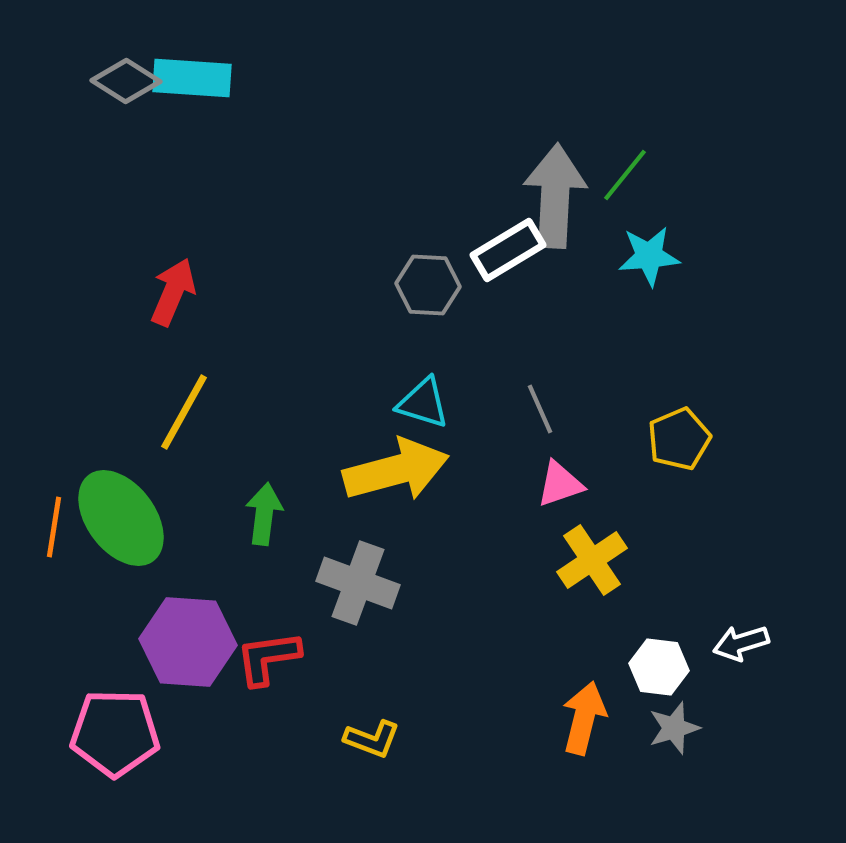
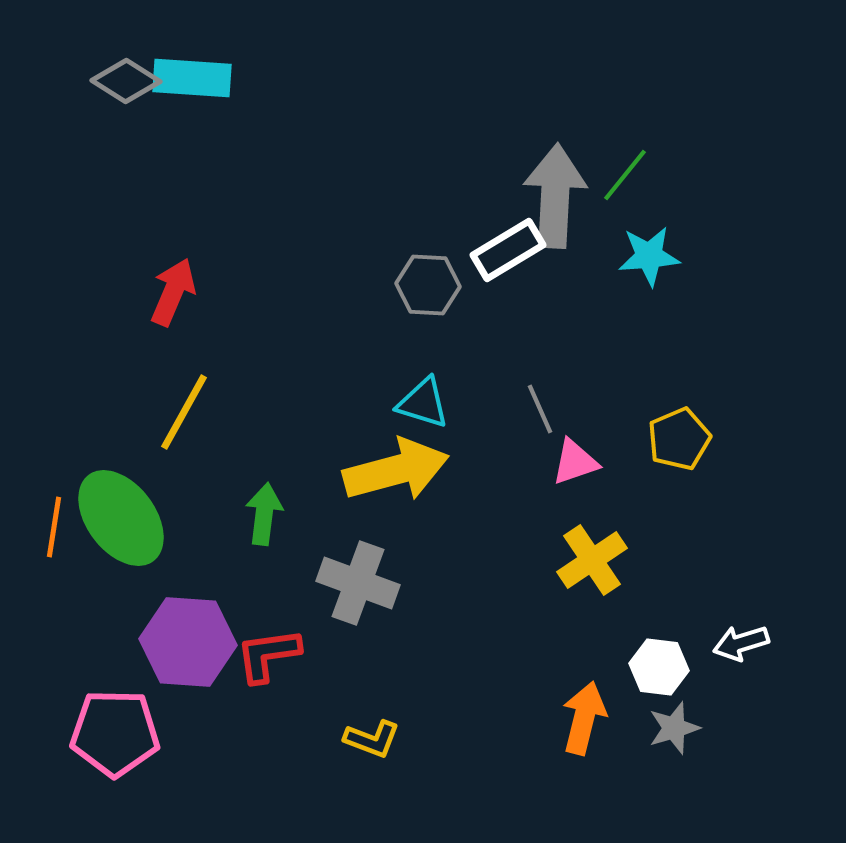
pink triangle: moved 15 px right, 22 px up
red L-shape: moved 3 px up
